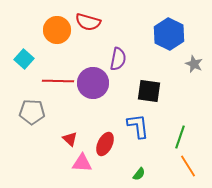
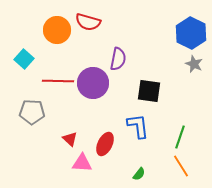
blue hexagon: moved 22 px right, 1 px up
orange line: moved 7 px left
